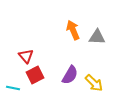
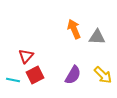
orange arrow: moved 1 px right, 1 px up
red triangle: rotated 21 degrees clockwise
purple semicircle: moved 3 px right
yellow arrow: moved 9 px right, 8 px up
cyan line: moved 8 px up
